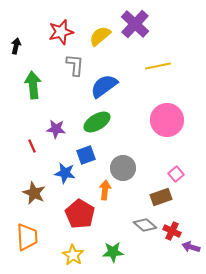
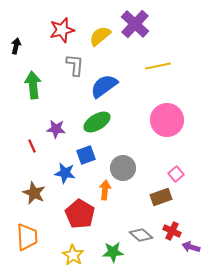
red star: moved 1 px right, 2 px up
gray diamond: moved 4 px left, 10 px down
